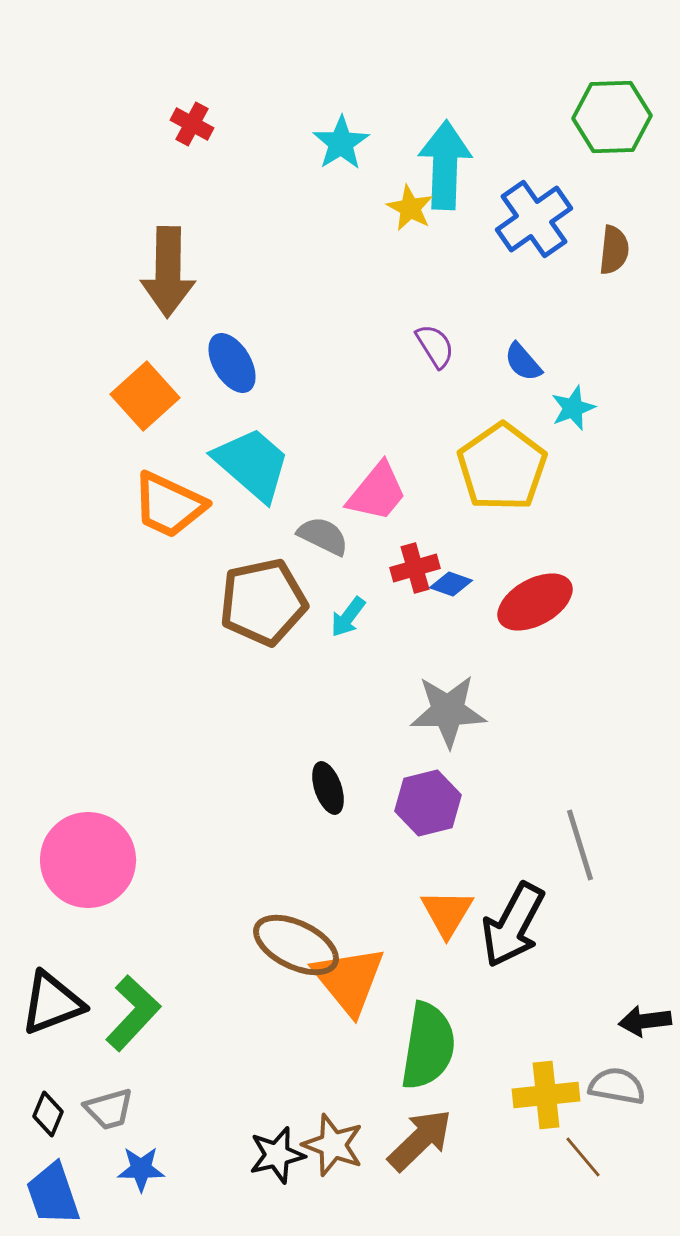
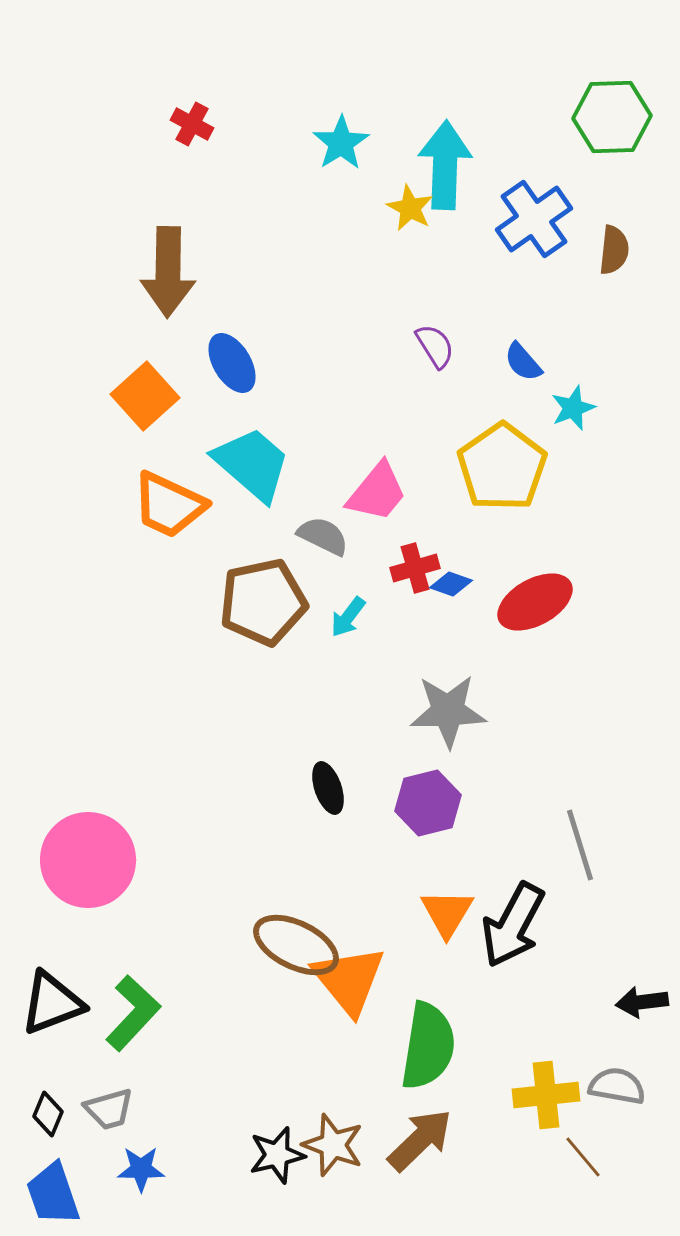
black arrow at (645, 1021): moved 3 px left, 19 px up
